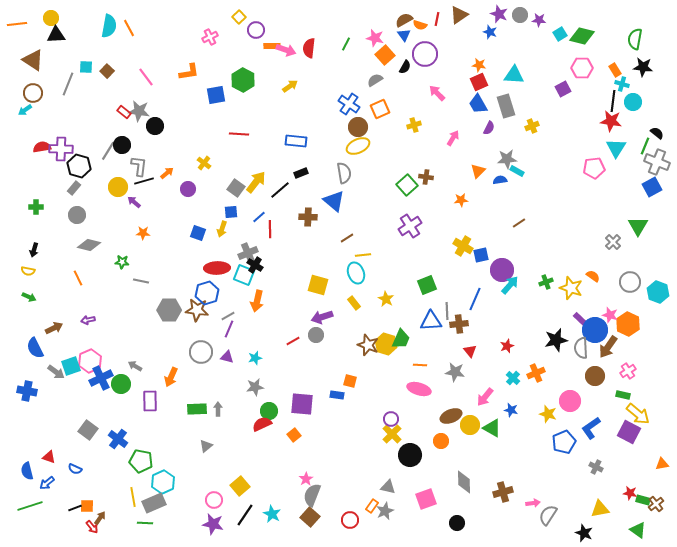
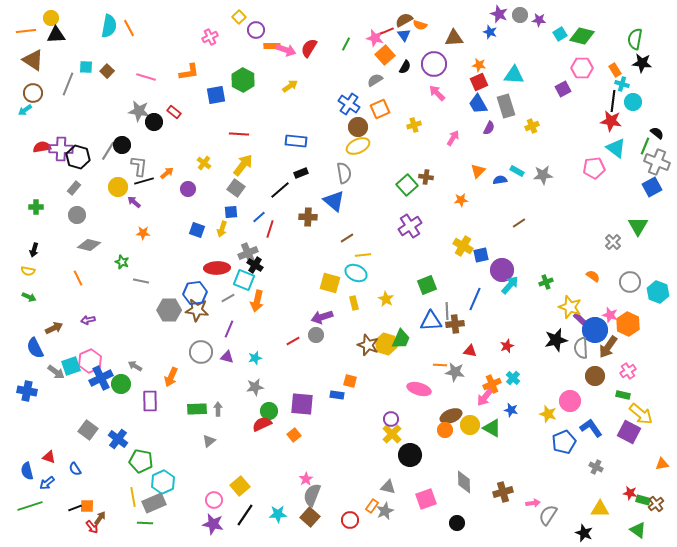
brown triangle at (459, 15): moved 5 px left, 23 px down; rotated 30 degrees clockwise
red line at (437, 19): moved 50 px left, 12 px down; rotated 56 degrees clockwise
orange line at (17, 24): moved 9 px right, 7 px down
red semicircle at (309, 48): rotated 24 degrees clockwise
purple circle at (425, 54): moved 9 px right, 10 px down
black star at (643, 67): moved 1 px left, 4 px up
pink line at (146, 77): rotated 36 degrees counterclockwise
red rectangle at (124, 112): moved 50 px right
black circle at (155, 126): moved 1 px left, 4 px up
cyan triangle at (616, 148): rotated 25 degrees counterclockwise
gray star at (507, 159): moved 36 px right, 16 px down
black hexagon at (79, 166): moved 1 px left, 9 px up
yellow arrow at (256, 182): moved 13 px left, 17 px up
red line at (270, 229): rotated 18 degrees clockwise
blue square at (198, 233): moved 1 px left, 3 px up
green star at (122, 262): rotated 16 degrees clockwise
cyan ellipse at (356, 273): rotated 45 degrees counterclockwise
cyan square at (244, 275): moved 5 px down
yellow square at (318, 285): moved 12 px right, 2 px up
yellow star at (571, 288): moved 1 px left, 19 px down
blue hexagon at (207, 293): moved 12 px left; rotated 10 degrees clockwise
yellow rectangle at (354, 303): rotated 24 degrees clockwise
gray line at (228, 316): moved 18 px up
brown cross at (459, 324): moved 4 px left
red triangle at (470, 351): rotated 40 degrees counterclockwise
orange line at (420, 365): moved 20 px right
orange cross at (536, 373): moved 44 px left, 11 px down
yellow arrow at (638, 414): moved 3 px right
blue L-shape at (591, 428): rotated 90 degrees clockwise
orange circle at (441, 441): moved 4 px right, 11 px up
gray triangle at (206, 446): moved 3 px right, 5 px up
blue semicircle at (75, 469): rotated 32 degrees clockwise
yellow triangle at (600, 509): rotated 12 degrees clockwise
cyan star at (272, 514): moved 6 px right; rotated 30 degrees counterclockwise
